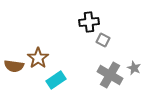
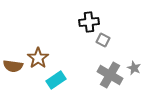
brown semicircle: moved 1 px left
